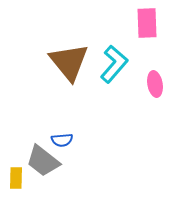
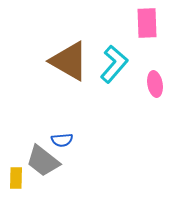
brown triangle: moved 1 px up; rotated 21 degrees counterclockwise
